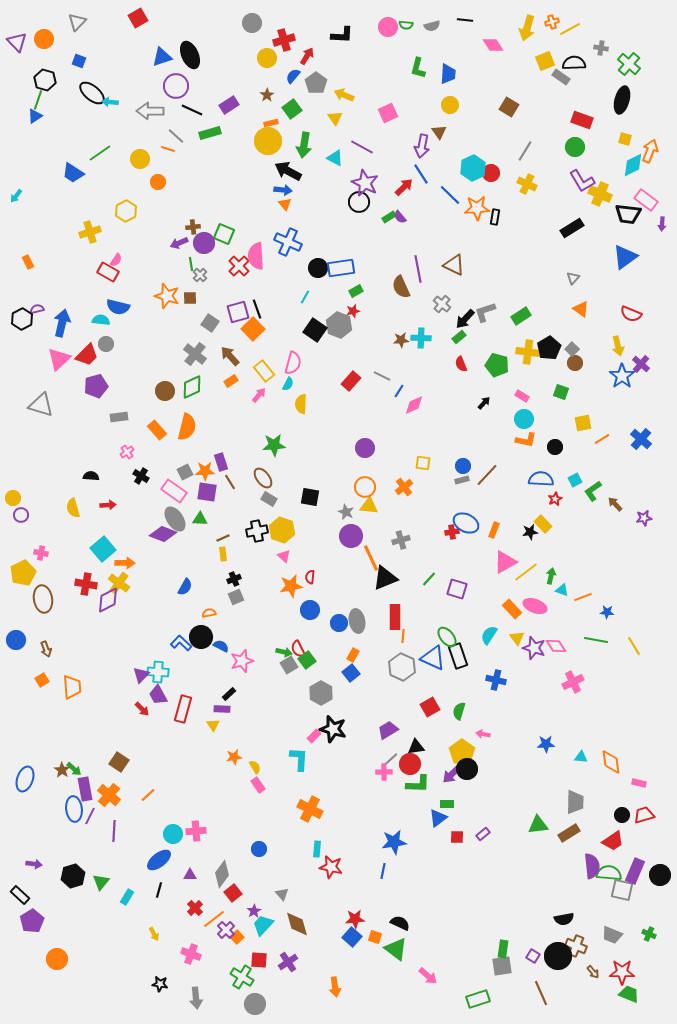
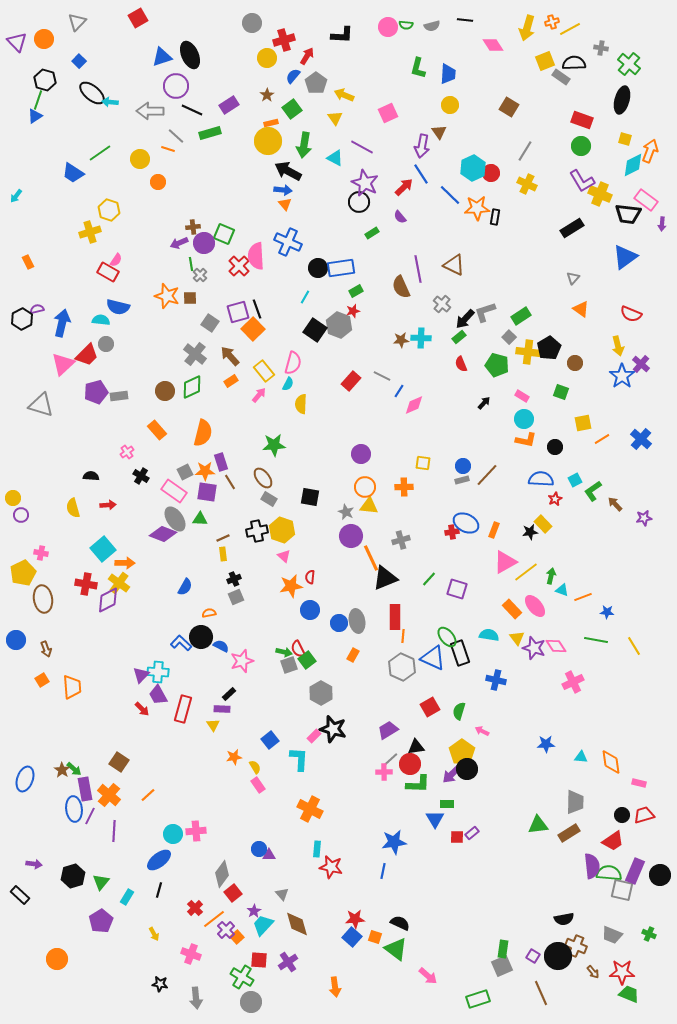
blue square at (79, 61): rotated 24 degrees clockwise
green circle at (575, 147): moved 6 px right, 1 px up
yellow hexagon at (126, 211): moved 17 px left, 1 px up; rotated 15 degrees counterclockwise
green rectangle at (389, 217): moved 17 px left, 16 px down
gray square at (572, 349): moved 63 px left, 12 px up
pink triangle at (59, 359): moved 4 px right, 5 px down
purple pentagon at (96, 386): moved 6 px down
gray rectangle at (119, 417): moved 21 px up
orange semicircle at (187, 427): moved 16 px right, 6 px down
purple circle at (365, 448): moved 4 px left, 6 px down
orange cross at (404, 487): rotated 36 degrees clockwise
pink ellipse at (535, 606): rotated 30 degrees clockwise
cyan semicircle at (489, 635): rotated 66 degrees clockwise
black rectangle at (458, 656): moved 2 px right, 3 px up
gray square at (289, 665): rotated 12 degrees clockwise
blue square at (351, 673): moved 81 px left, 67 px down
pink arrow at (483, 734): moved 1 px left, 3 px up; rotated 16 degrees clockwise
blue triangle at (438, 818): moved 3 px left, 1 px down; rotated 24 degrees counterclockwise
purple rectangle at (483, 834): moved 11 px left, 1 px up
purple triangle at (190, 875): moved 79 px right, 20 px up
purple pentagon at (32, 921): moved 69 px right
gray square at (502, 966): rotated 15 degrees counterclockwise
gray circle at (255, 1004): moved 4 px left, 2 px up
